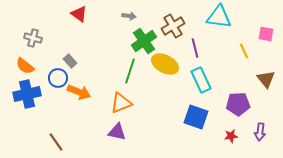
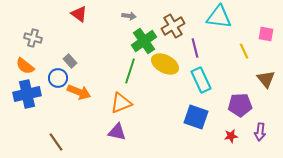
purple pentagon: moved 2 px right, 1 px down
